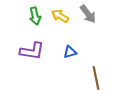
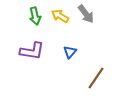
gray arrow: moved 2 px left
blue triangle: rotated 32 degrees counterclockwise
brown line: rotated 45 degrees clockwise
